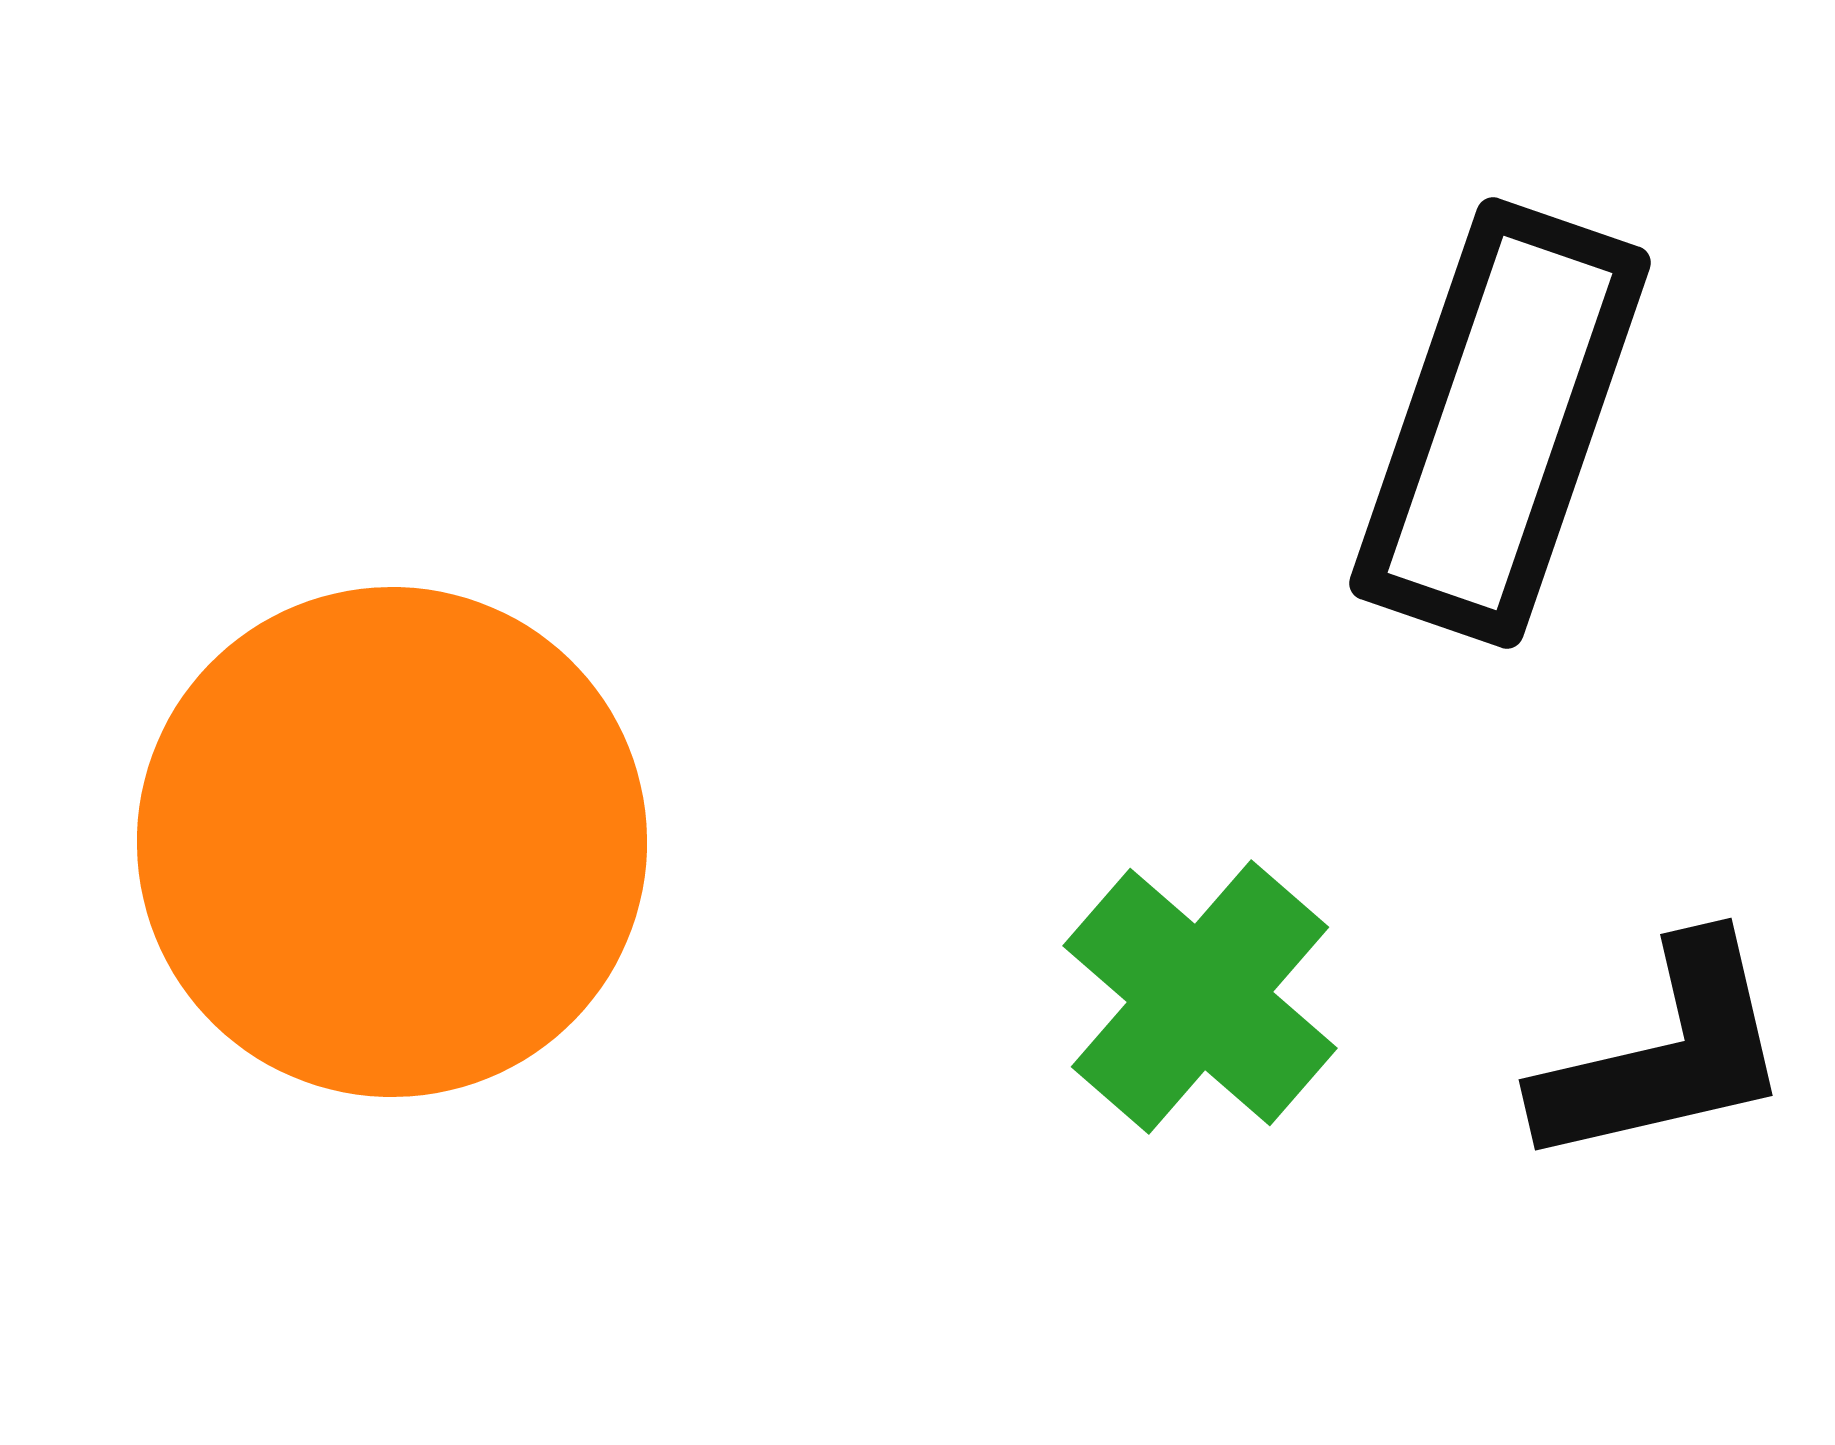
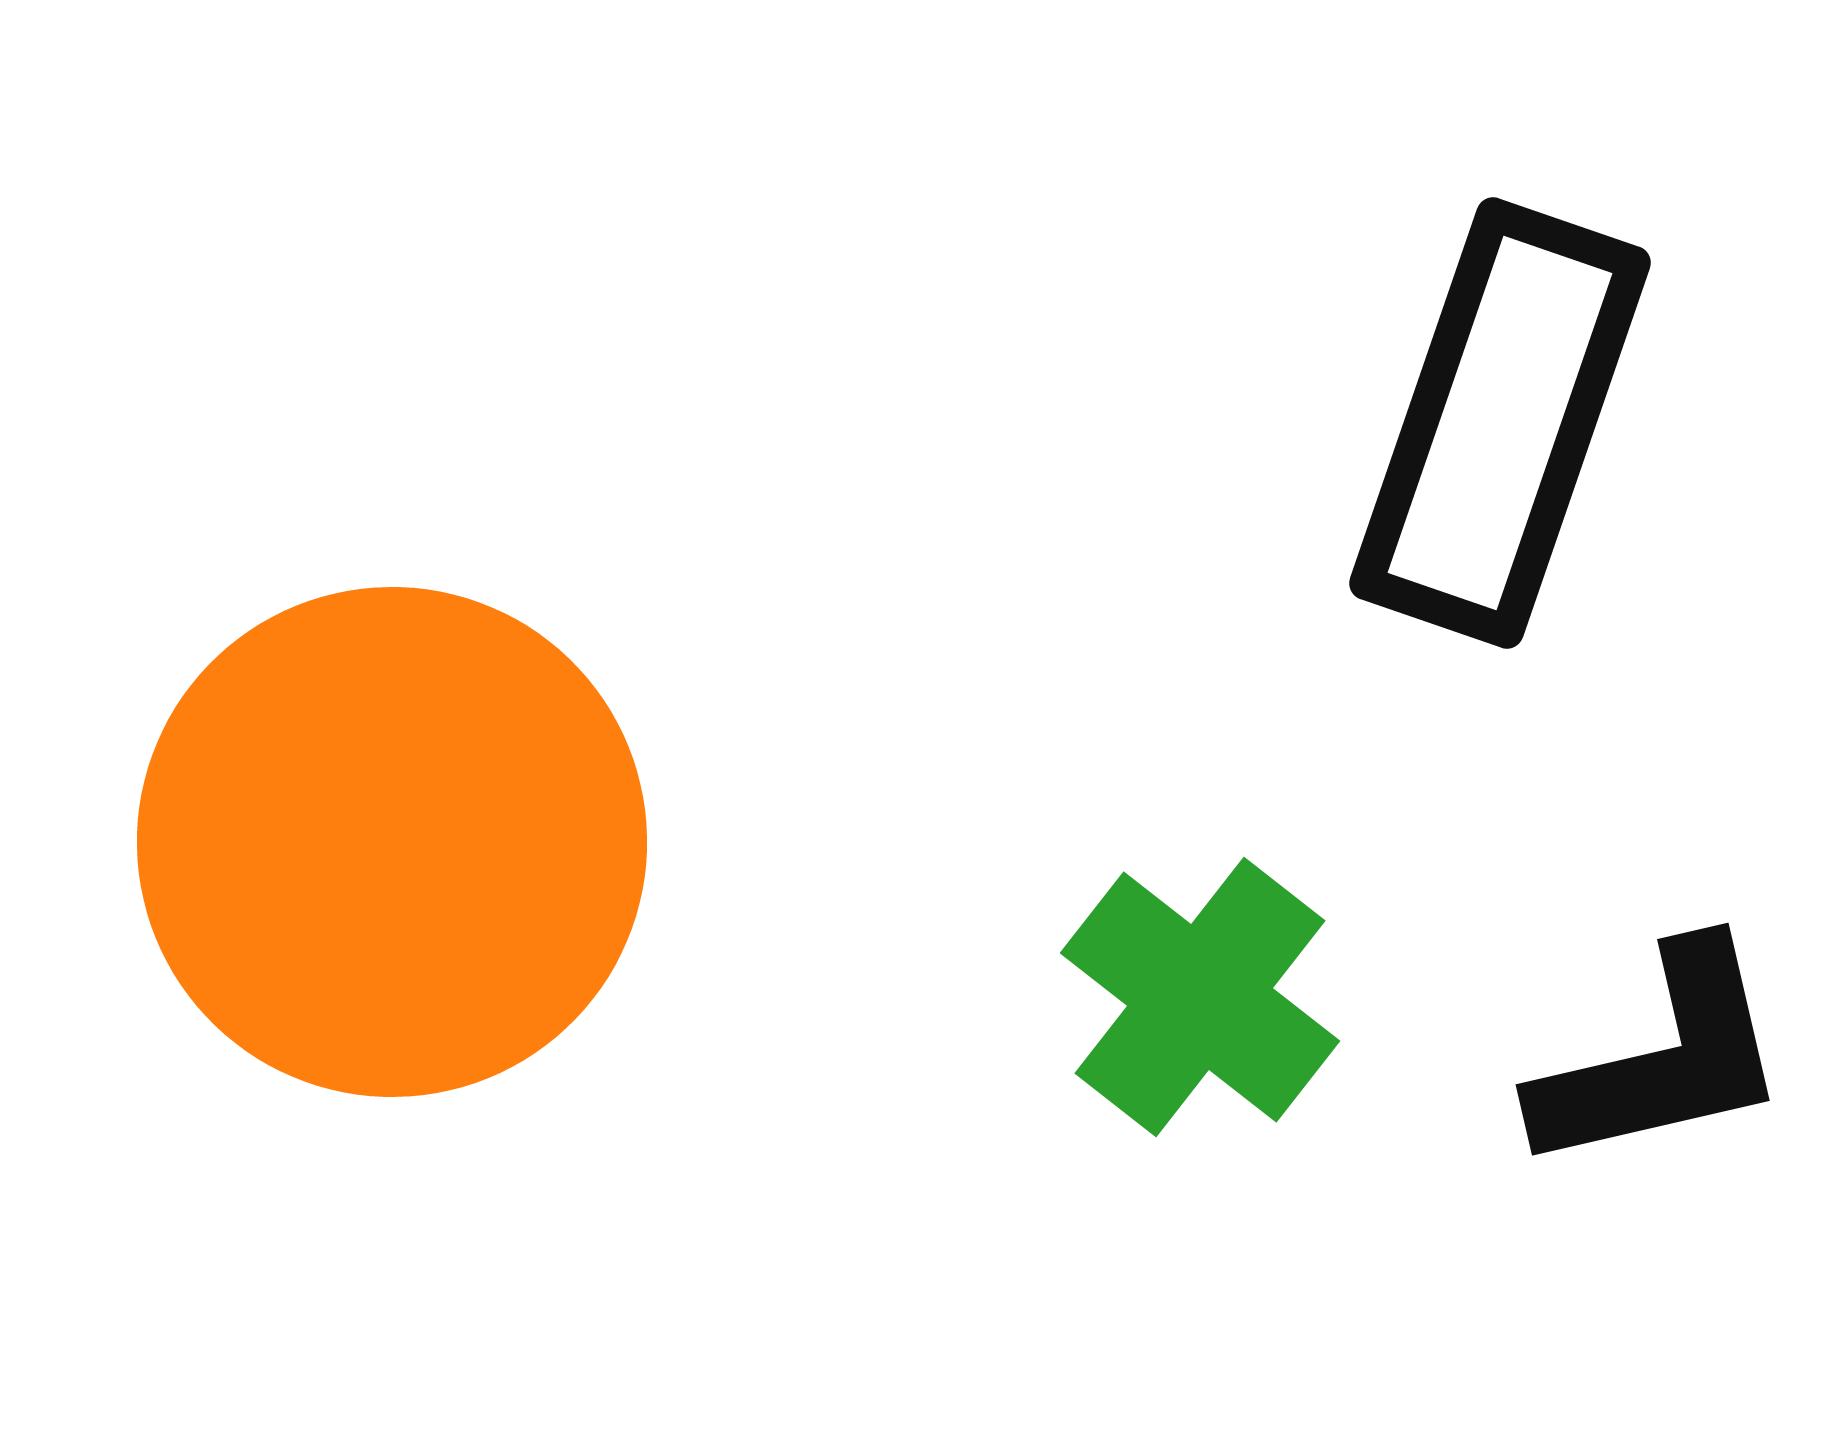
green cross: rotated 3 degrees counterclockwise
black L-shape: moved 3 px left, 5 px down
